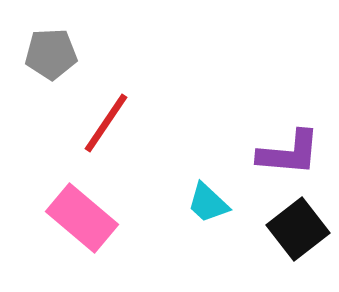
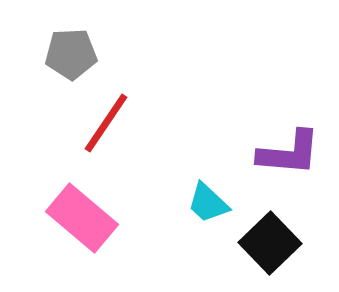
gray pentagon: moved 20 px right
black square: moved 28 px left, 14 px down; rotated 6 degrees counterclockwise
